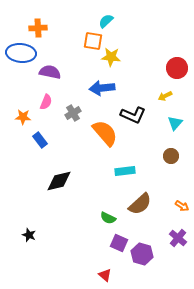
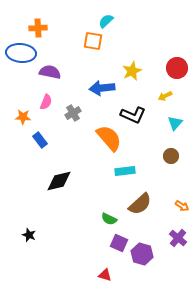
yellow star: moved 21 px right, 14 px down; rotated 30 degrees counterclockwise
orange semicircle: moved 4 px right, 5 px down
green semicircle: moved 1 px right, 1 px down
red triangle: rotated 24 degrees counterclockwise
